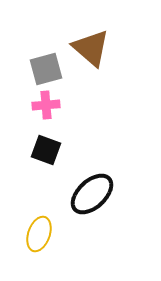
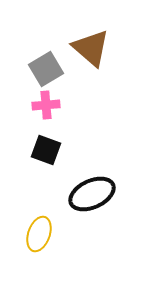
gray square: rotated 16 degrees counterclockwise
black ellipse: rotated 18 degrees clockwise
